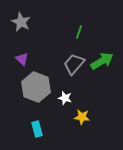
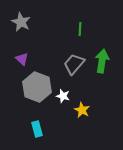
green line: moved 1 px right, 3 px up; rotated 16 degrees counterclockwise
green arrow: rotated 50 degrees counterclockwise
gray hexagon: moved 1 px right
white star: moved 2 px left, 2 px up
yellow star: moved 7 px up; rotated 21 degrees clockwise
